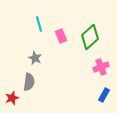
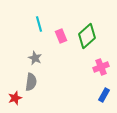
green diamond: moved 3 px left, 1 px up
gray semicircle: moved 2 px right
red star: moved 3 px right
